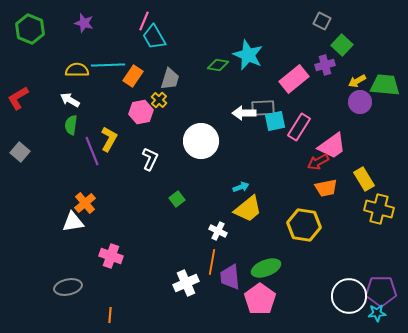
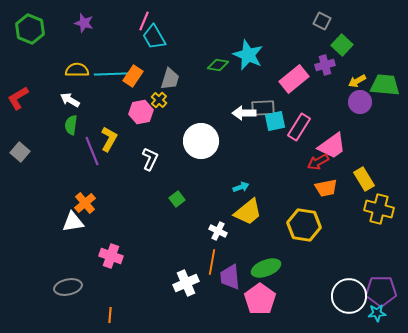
cyan line at (108, 65): moved 3 px right, 9 px down
yellow trapezoid at (248, 209): moved 3 px down
